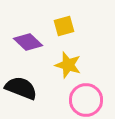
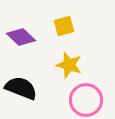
purple diamond: moved 7 px left, 5 px up
yellow star: moved 1 px right
